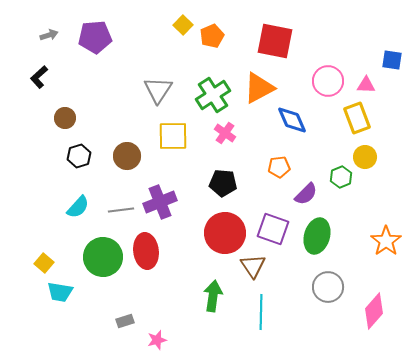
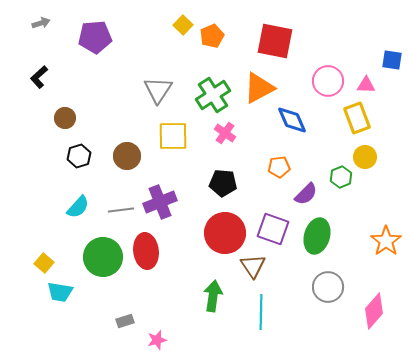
gray arrow at (49, 35): moved 8 px left, 12 px up
